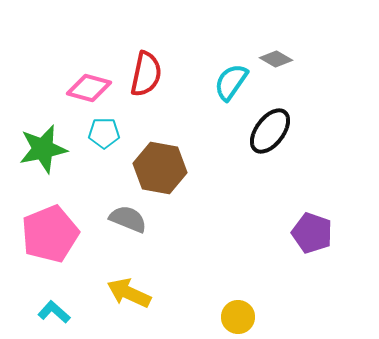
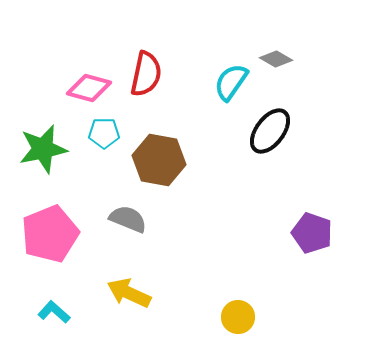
brown hexagon: moved 1 px left, 8 px up
